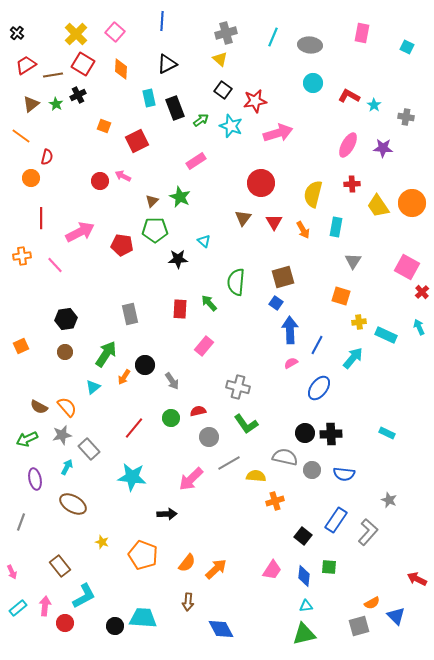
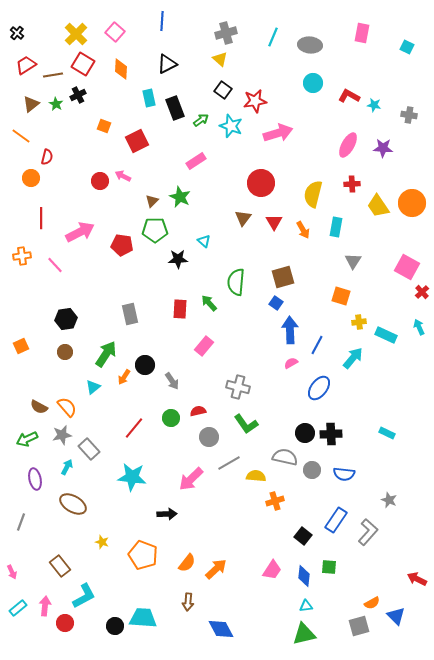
cyan star at (374, 105): rotated 24 degrees counterclockwise
gray cross at (406, 117): moved 3 px right, 2 px up
